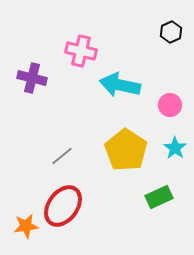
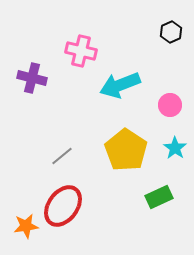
cyan arrow: rotated 33 degrees counterclockwise
